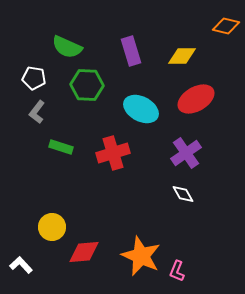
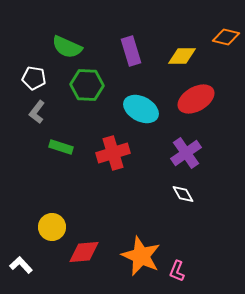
orange diamond: moved 11 px down
